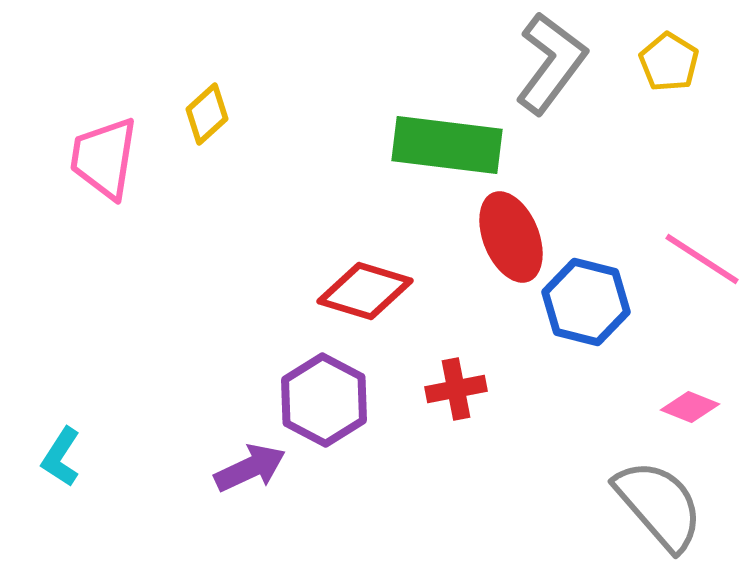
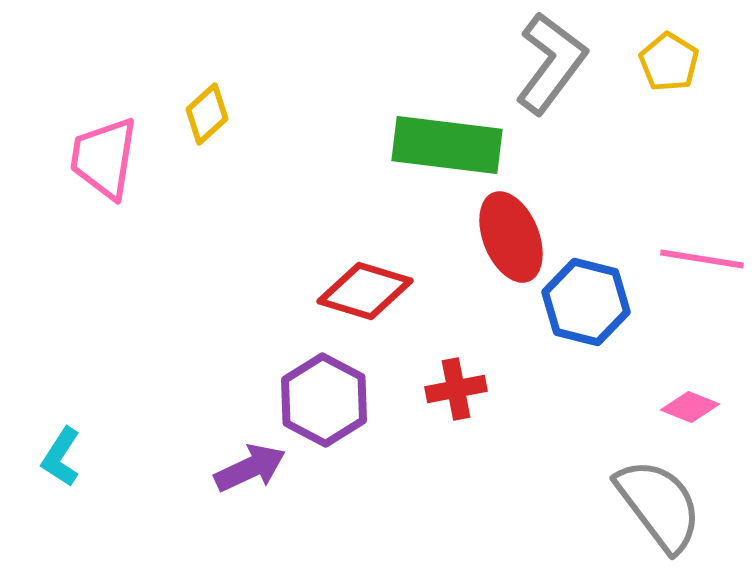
pink line: rotated 24 degrees counterclockwise
gray semicircle: rotated 4 degrees clockwise
